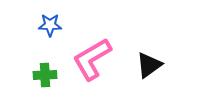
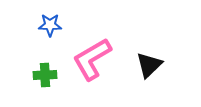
black triangle: rotated 8 degrees counterclockwise
